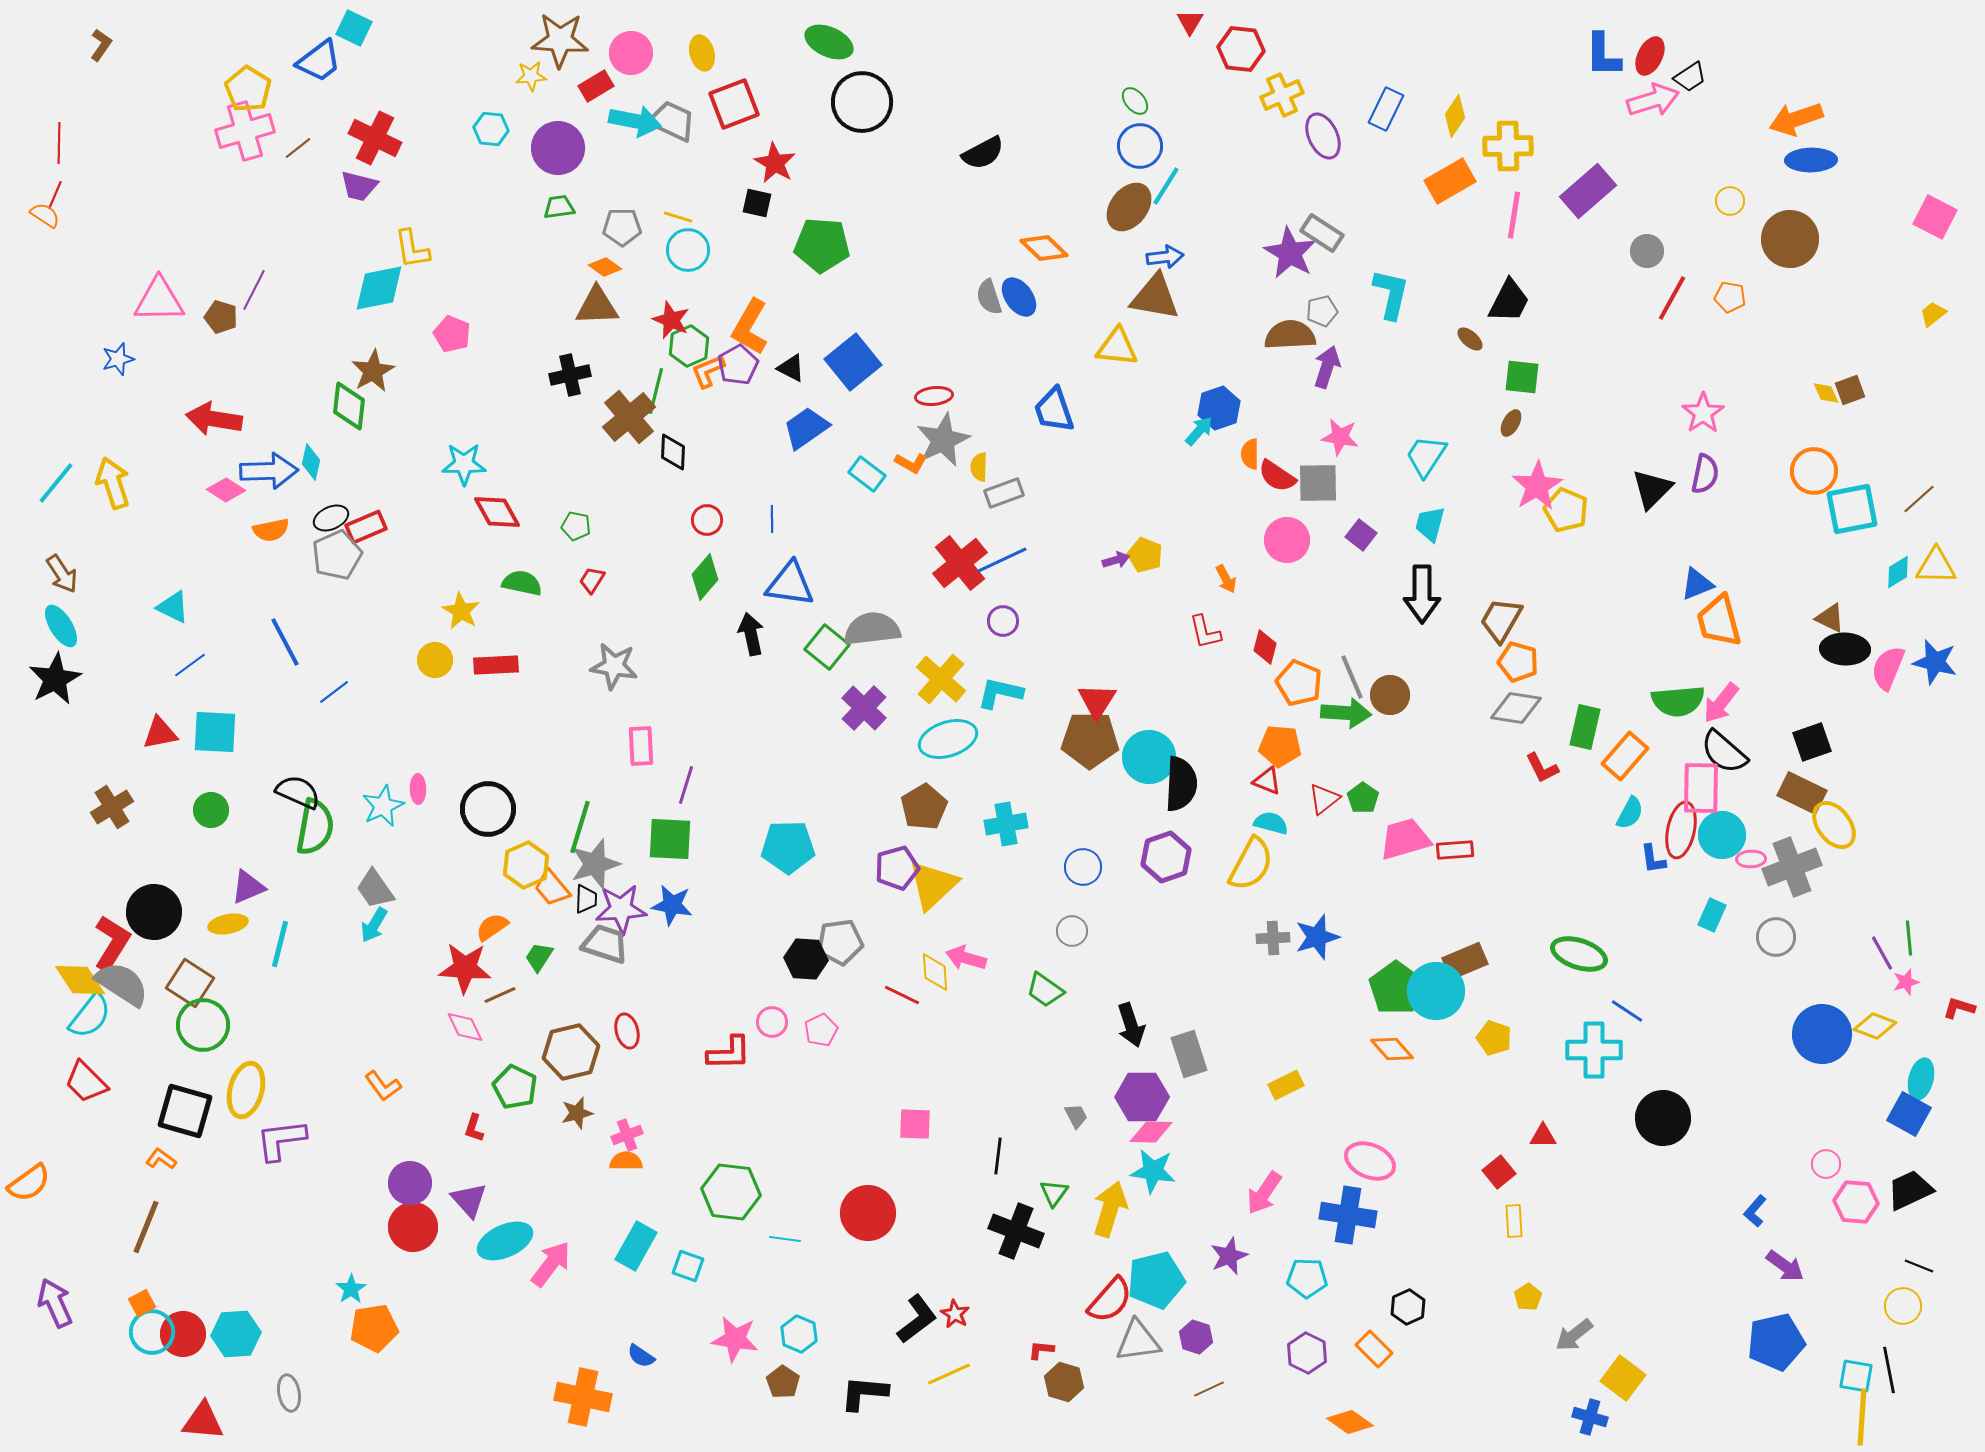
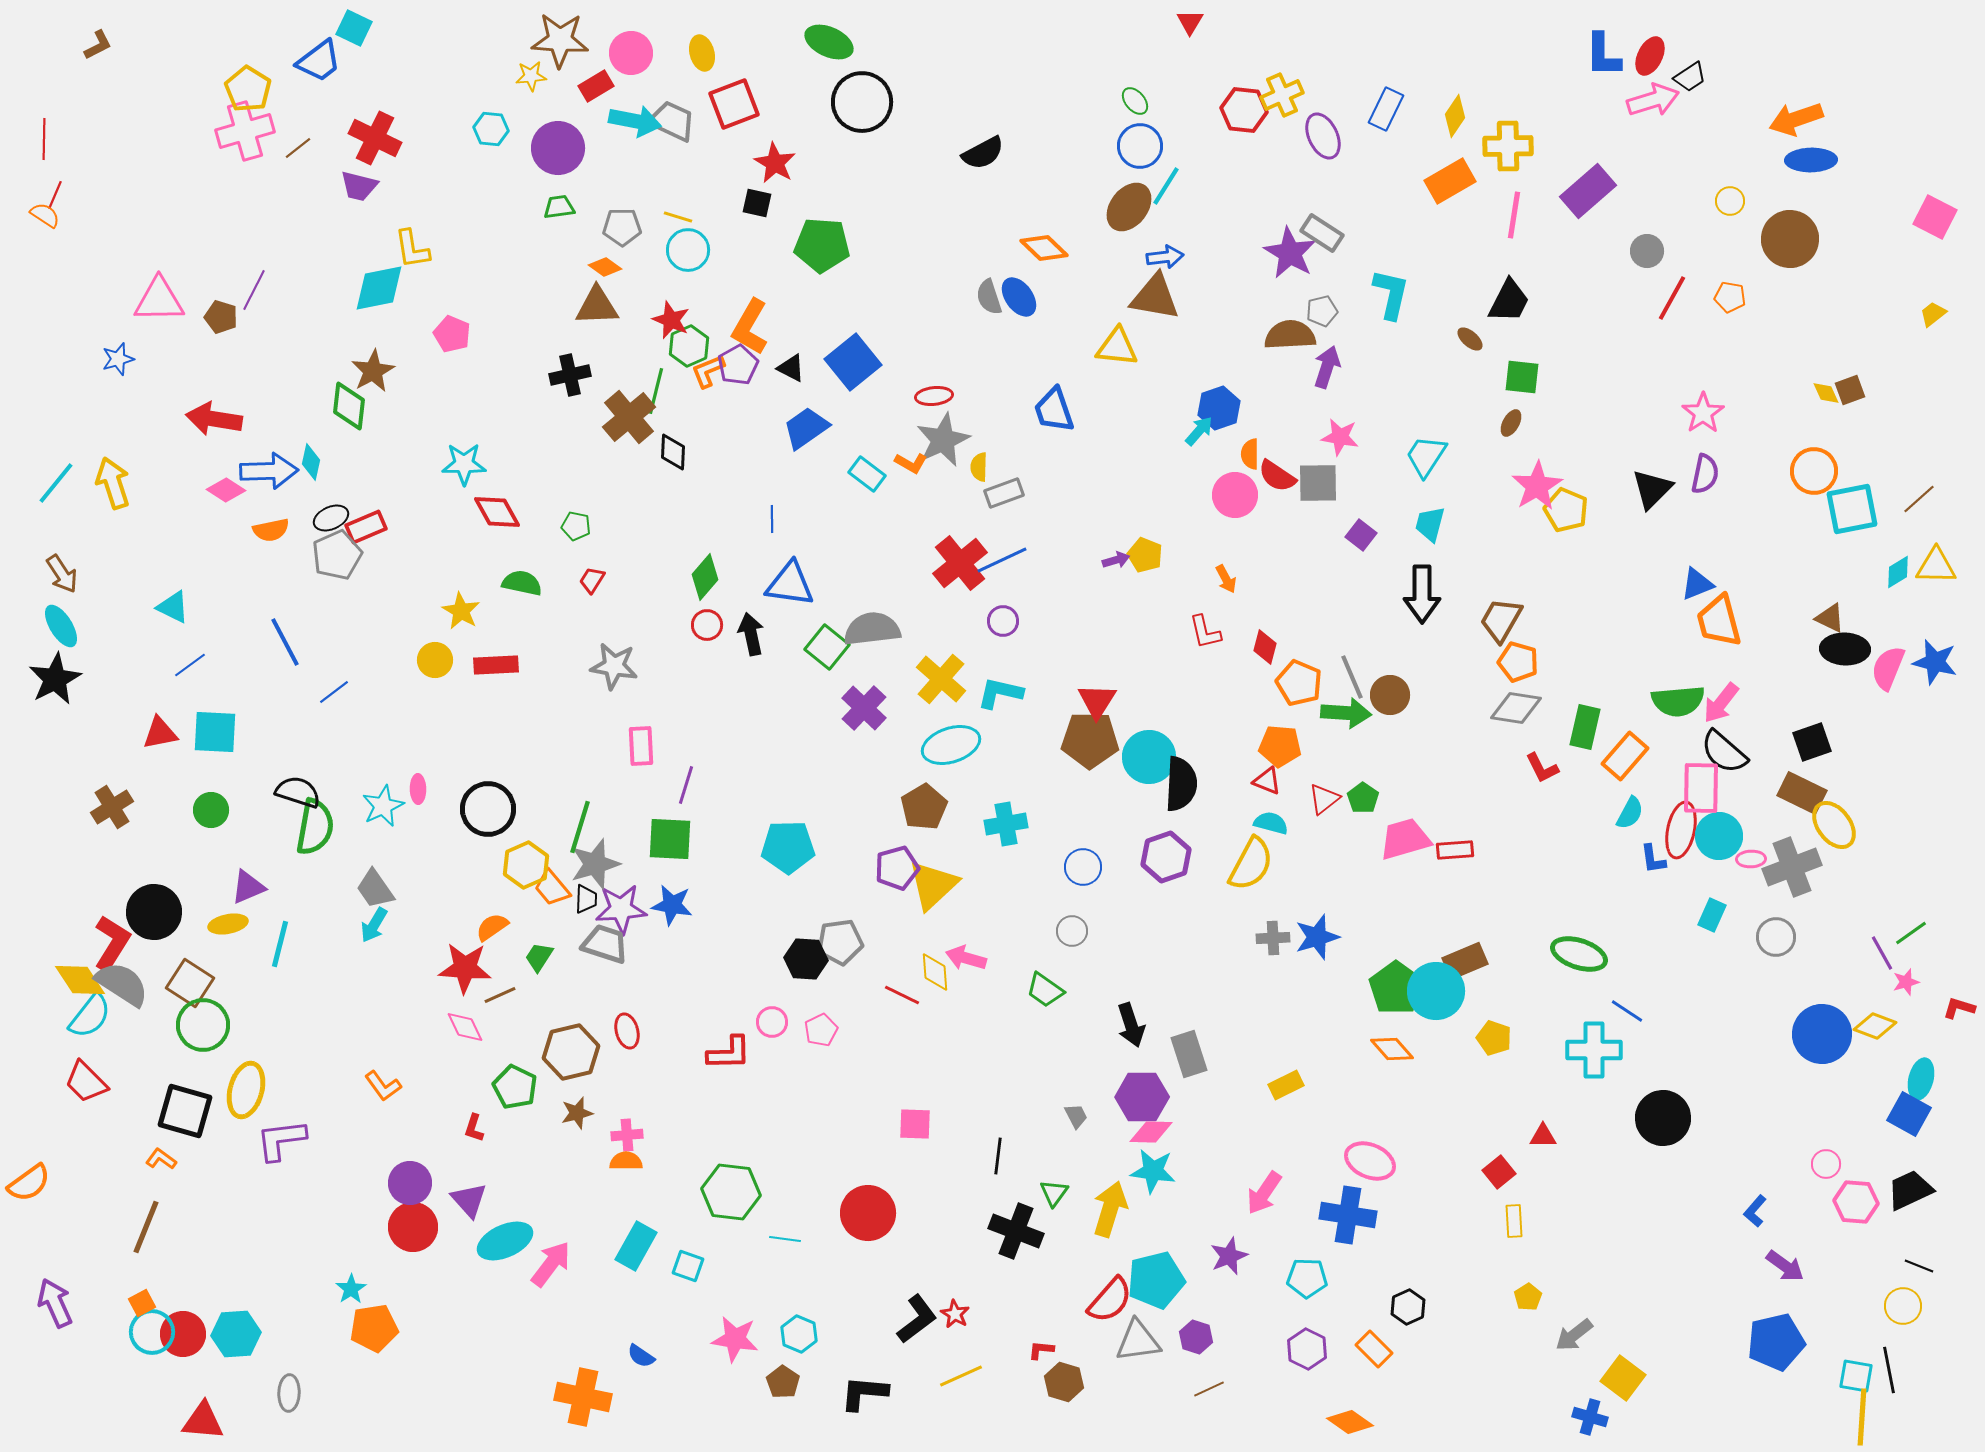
brown L-shape at (101, 45): moved 3 px left; rotated 28 degrees clockwise
red hexagon at (1241, 49): moved 3 px right, 61 px down
red line at (59, 143): moved 15 px left, 4 px up
red circle at (707, 520): moved 105 px down
pink circle at (1287, 540): moved 52 px left, 45 px up
cyan ellipse at (948, 739): moved 3 px right, 6 px down
black semicircle at (298, 792): rotated 6 degrees counterclockwise
cyan circle at (1722, 835): moved 3 px left, 1 px down
green line at (1909, 938): moved 2 px right, 5 px up; rotated 60 degrees clockwise
pink cross at (627, 1135): rotated 16 degrees clockwise
purple hexagon at (1307, 1353): moved 4 px up
yellow line at (949, 1374): moved 12 px right, 2 px down
gray ellipse at (289, 1393): rotated 12 degrees clockwise
